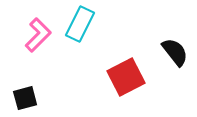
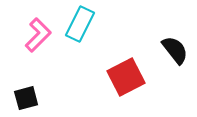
black semicircle: moved 2 px up
black square: moved 1 px right
